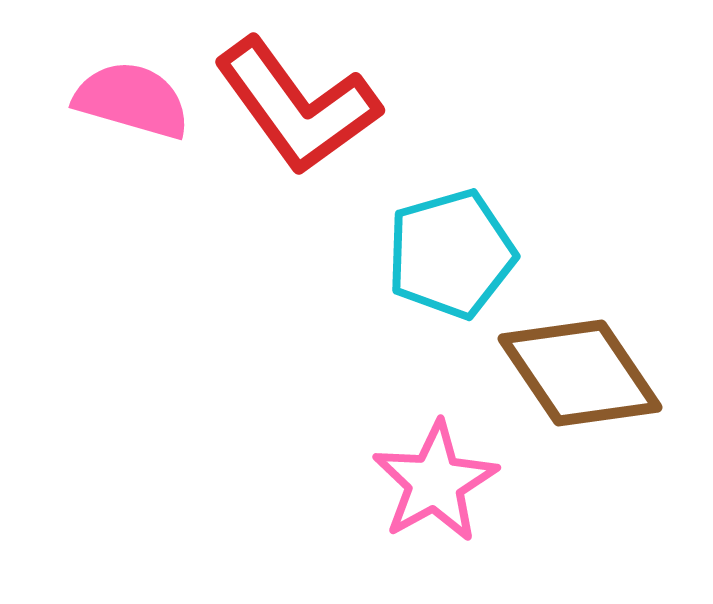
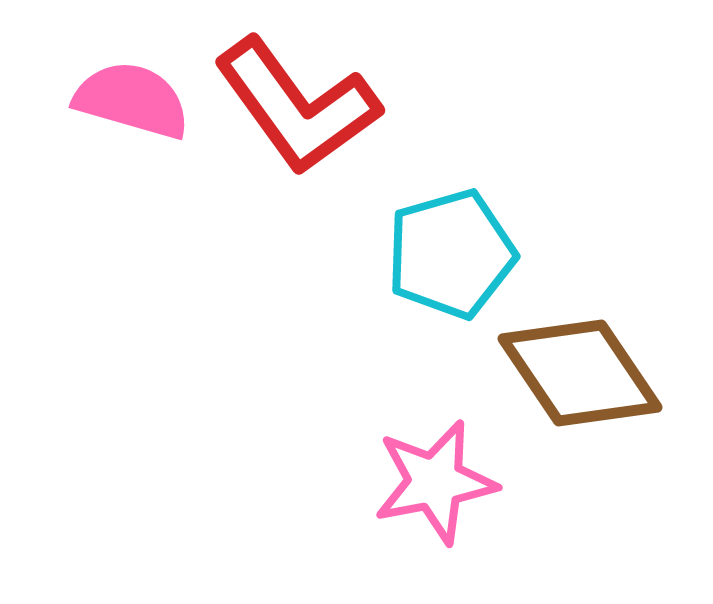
pink star: rotated 18 degrees clockwise
